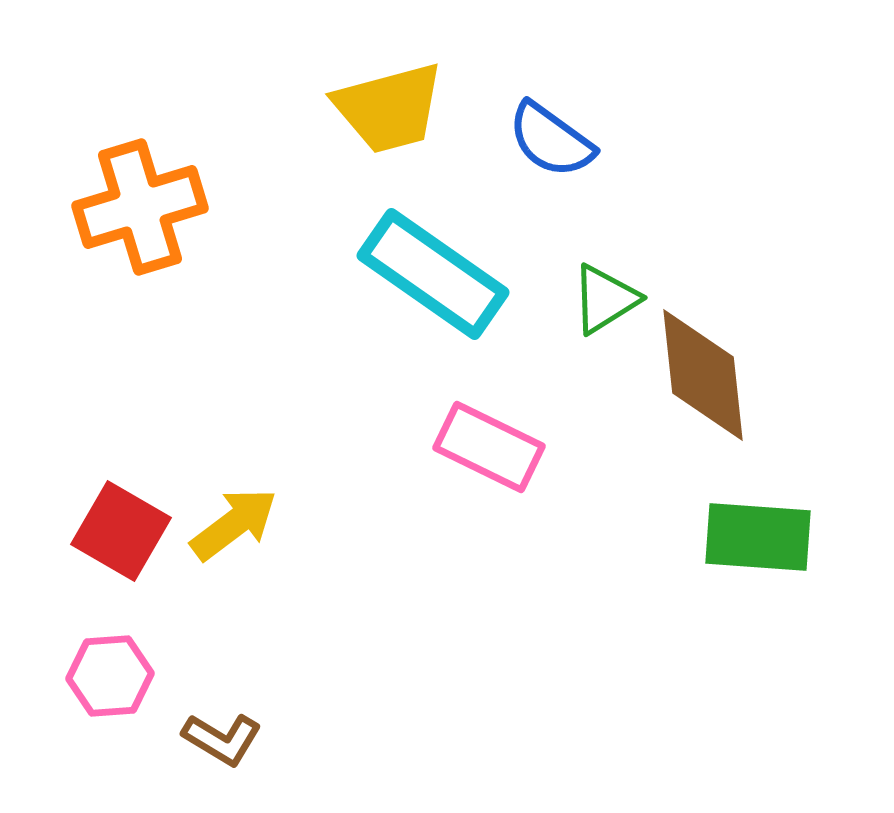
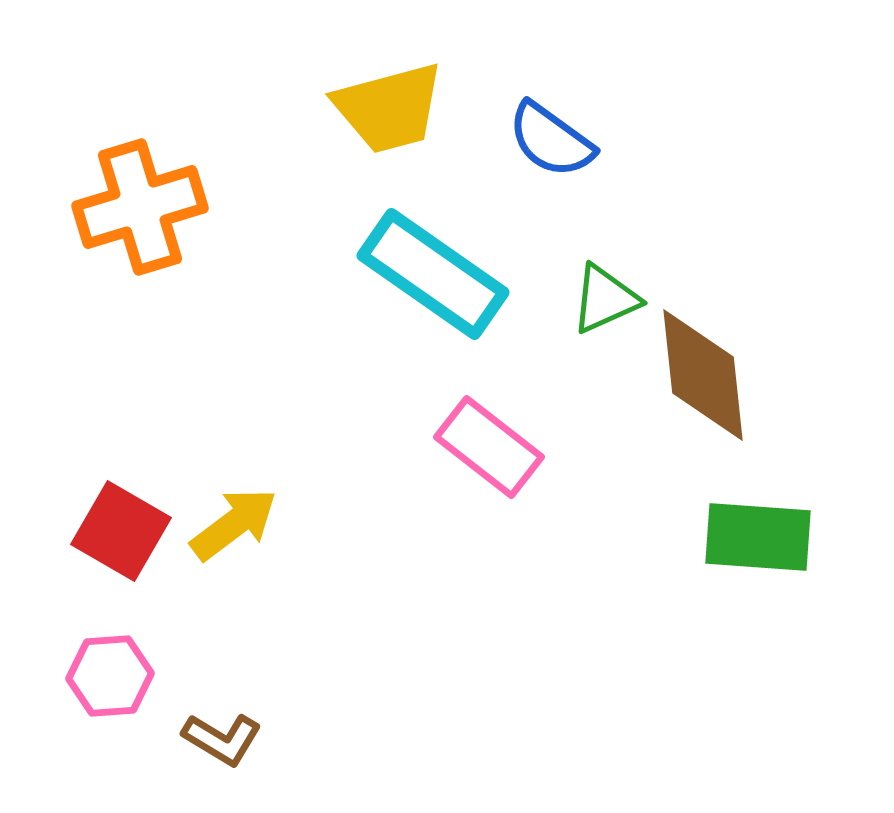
green triangle: rotated 8 degrees clockwise
pink rectangle: rotated 12 degrees clockwise
